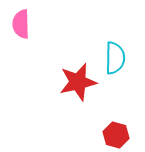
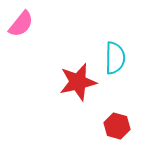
pink semicircle: rotated 140 degrees counterclockwise
red hexagon: moved 1 px right, 9 px up
